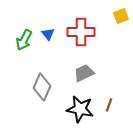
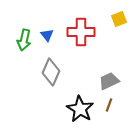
yellow square: moved 2 px left, 3 px down
blue triangle: moved 1 px left, 1 px down
green arrow: rotated 15 degrees counterclockwise
gray trapezoid: moved 25 px right, 8 px down
gray diamond: moved 9 px right, 15 px up
black star: rotated 20 degrees clockwise
